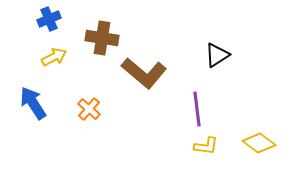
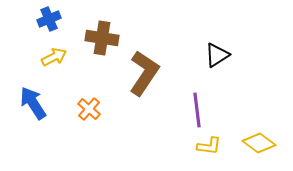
brown L-shape: rotated 96 degrees counterclockwise
purple line: moved 1 px down
yellow L-shape: moved 3 px right
